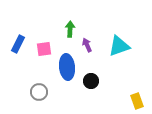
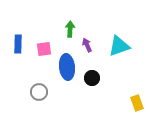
blue rectangle: rotated 24 degrees counterclockwise
black circle: moved 1 px right, 3 px up
yellow rectangle: moved 2 px down
